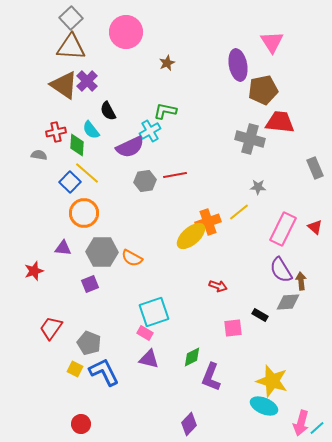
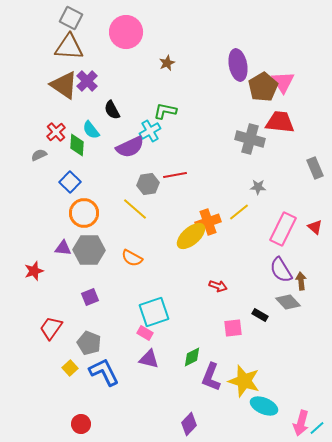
gray square at (71, 18): rotated 20 degrees counterclockwise
pink triangle at (272, 42): moved 11 px right, 40 px down
brown triangle at (71, 47): moved 2 px left
brown pentagon at (263, 90): moved 3 px up; rotated 20 degrees counterclockwise
black semicircle at (108, 111): moved 4 px right, 1 px up
red cross at (56, 132): rotated 30 degrees counterclockwise
gray semicircle at (39, 155): rotated 35 degrees counterclockwise
yellow line at (87, 173): moved 48 px right, 36 px down
gray hexagon at (145, 181): moved 3 px right, 3 px down
gray hexagon at (102, 252): moved 13 px left, 2 px up
purple square at (90, 284): moved 13 px down
gray diamond at (288, 302): rotated 50 degrees clockwise
yellow square at (75, 369): moved 5 px left, 1 px up; rotated 21 degrees clockwise
yellow star at (272, 381): moved 28 px left
